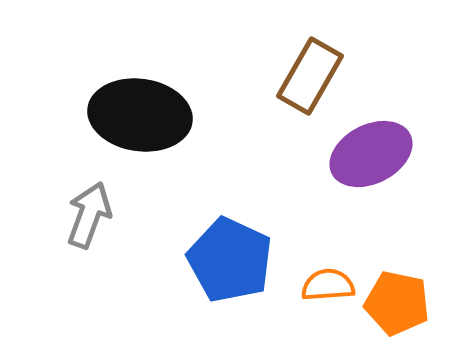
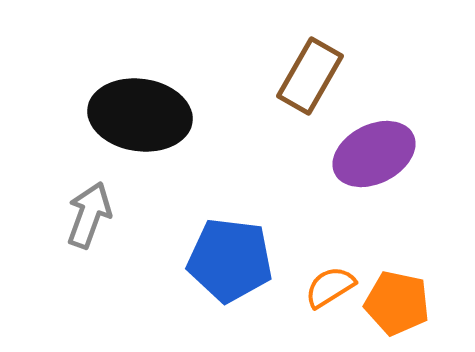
purple ellipse: moved 3 px right
blue pentagon: rotated 18 degrees counterclockwise
orange semicircle: moved 2 px right, 2 px down; rotated 28 degrees counterclockwise
